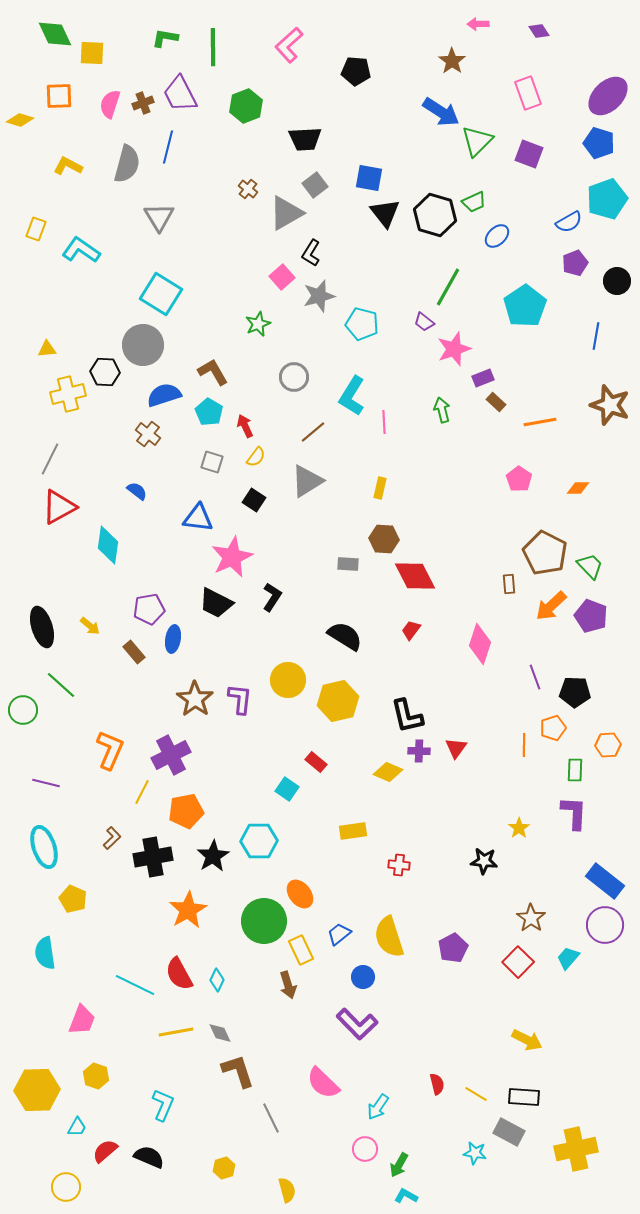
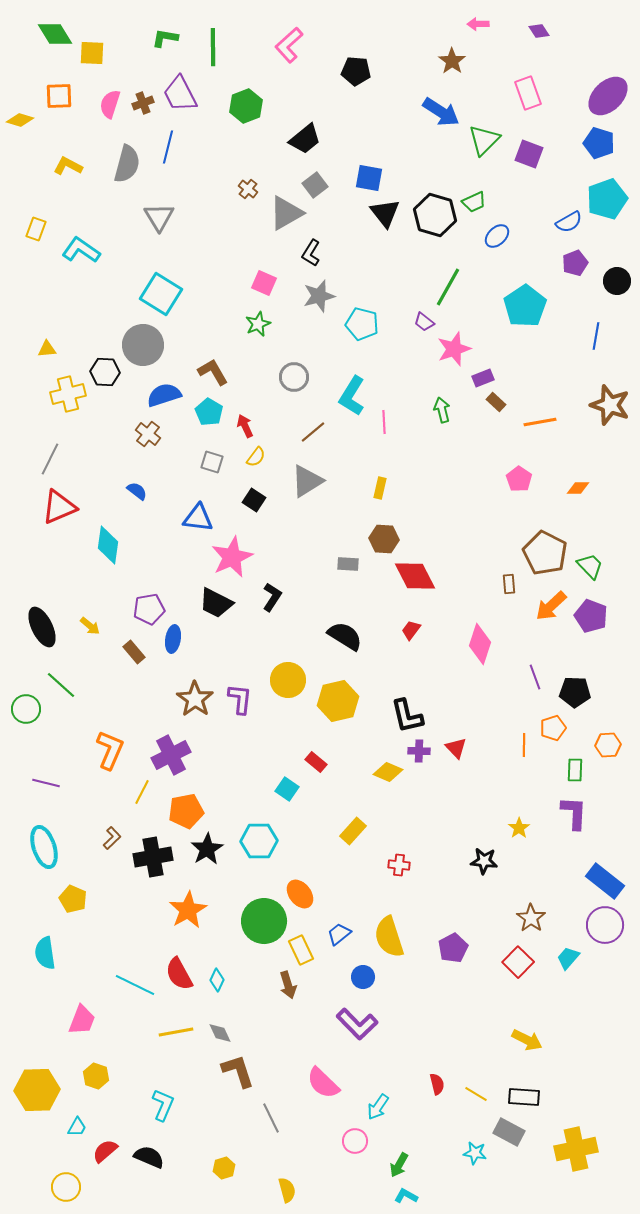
green diamond at (55, 34): rotated 6 degrees counterclockwise
black trapezoid at (305, 139): rotated 36 degrees counterclockwise
green triangle at (477, 141): moved 7 px right, 1 px up
pink square at (282, 277): moved 18 px left, 6 px down; rotated 25 degrees counterclockwise
red triangle at (59, 507): rotated 6 degrees clockwise
black ellipse at (42, 627): rotated 9 degrees counterclockwise
green circle at (23, 710): moved 3 px right, 1 px up
red triangle at (456, 748): rotated 20 degrees counterclockwise
yellow rectangle at (353, 831): rotated 40 degrees counterclockwise
black star at (213, 856): moved 6 px left, 7 px up
pink circle at (365, 1149): moved 10 px left, 8 px up
